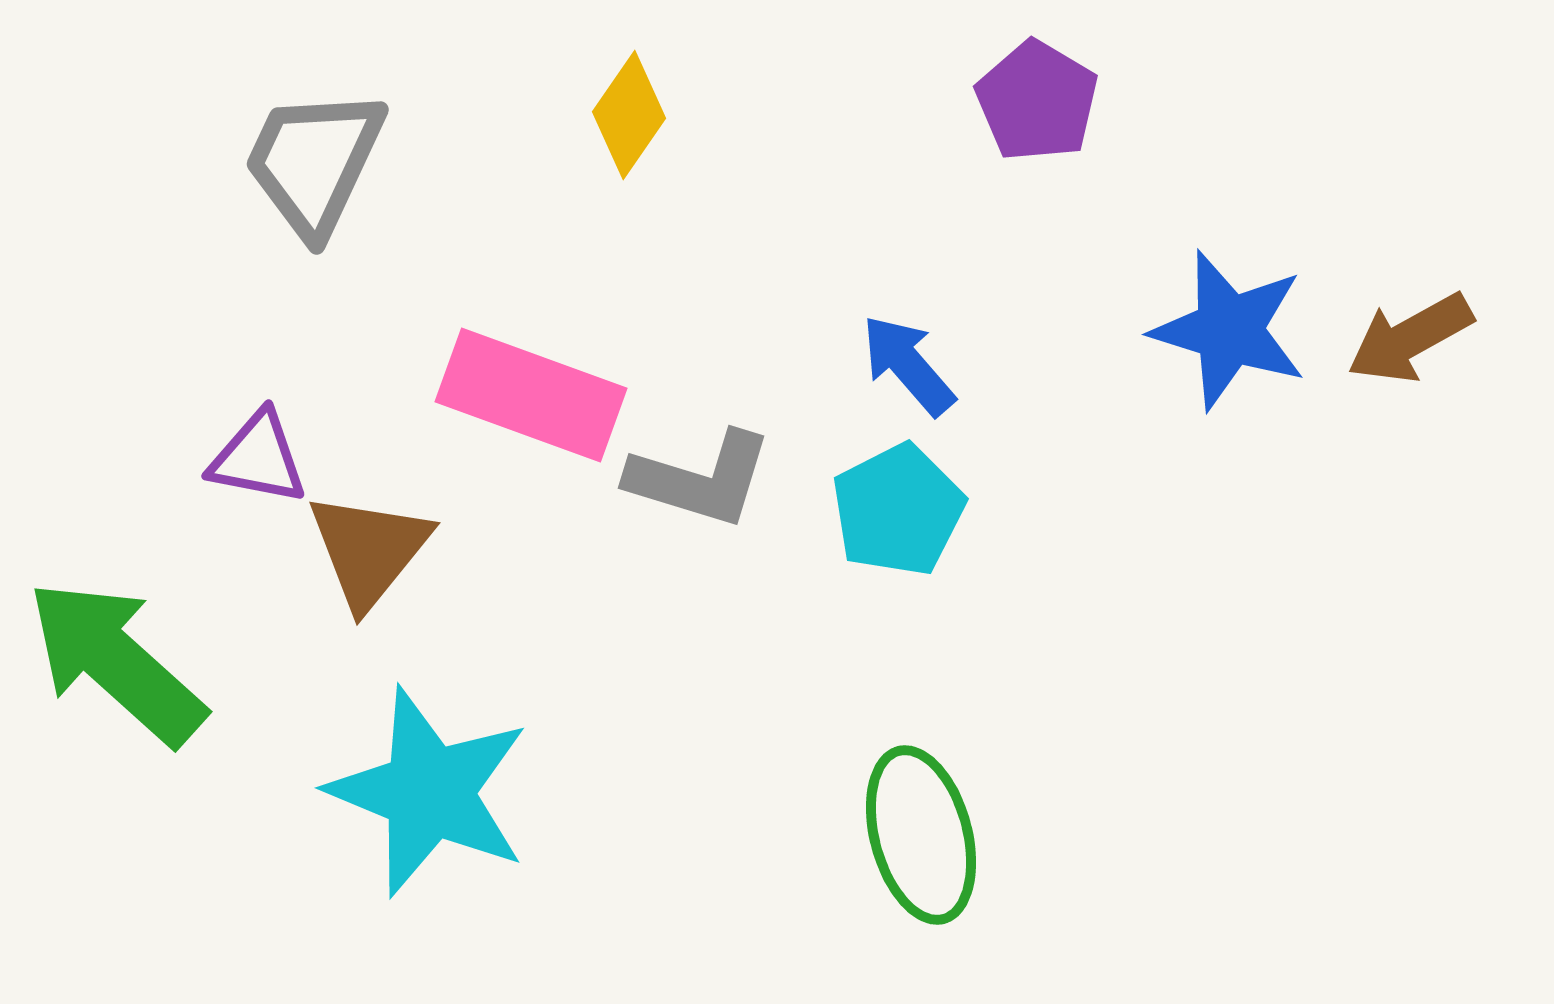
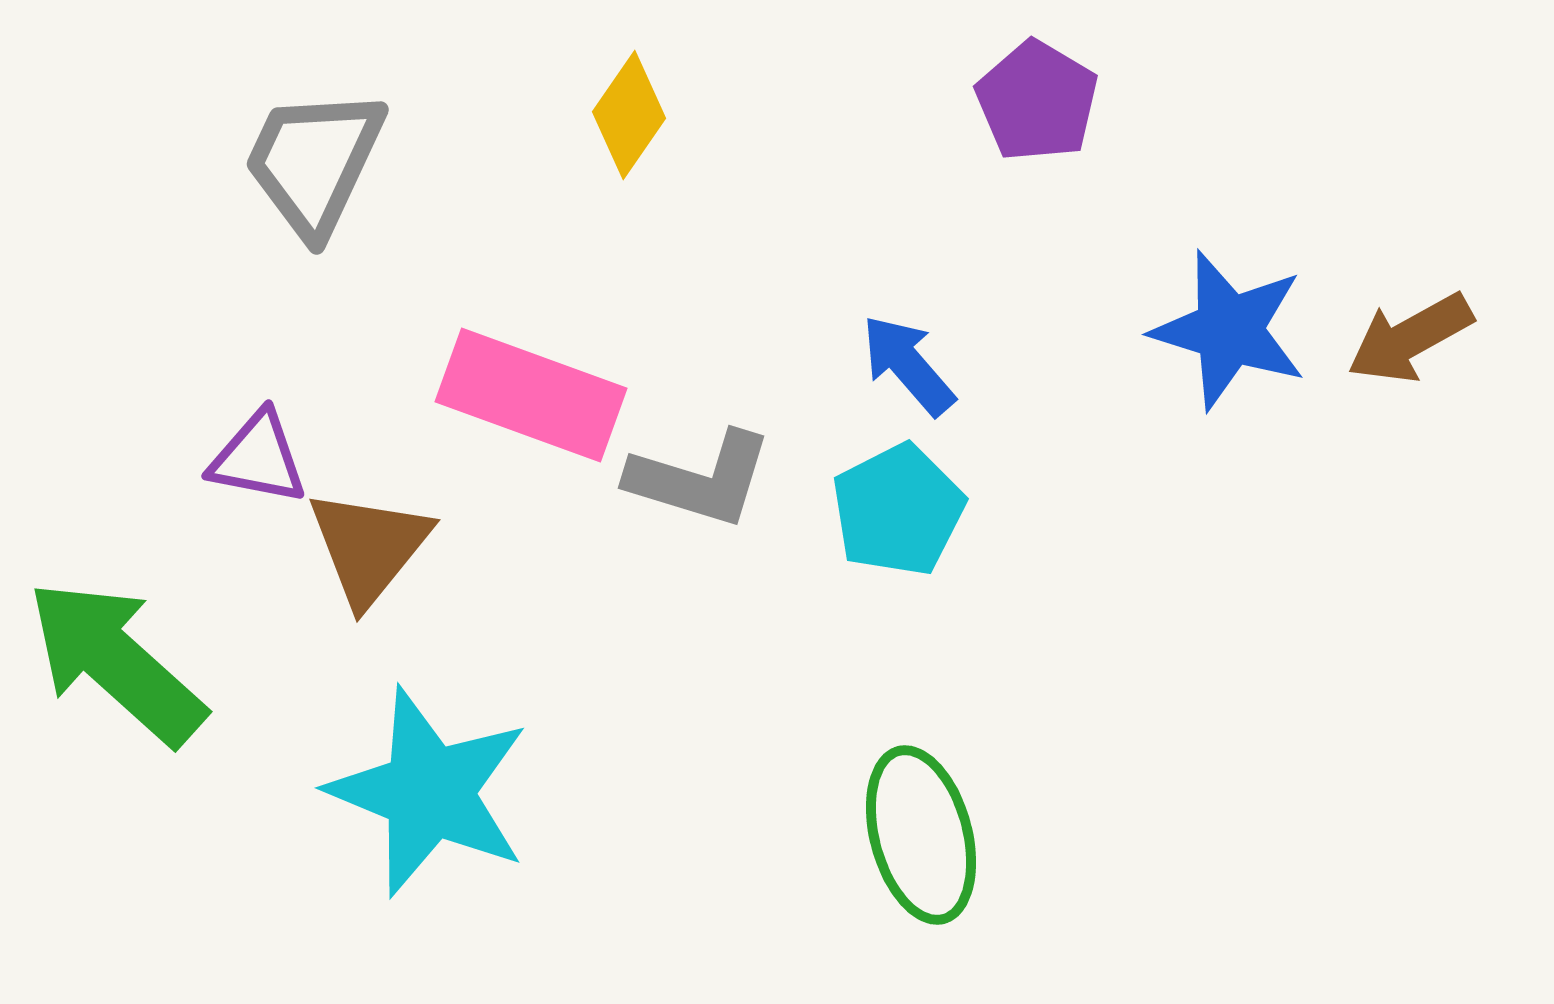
brown triangle: moved 3 px up
